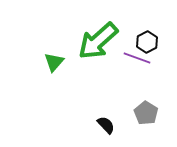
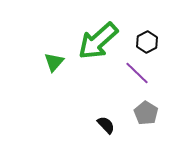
purple line: moved 15 px down; rotated 24 degrees clockwise
